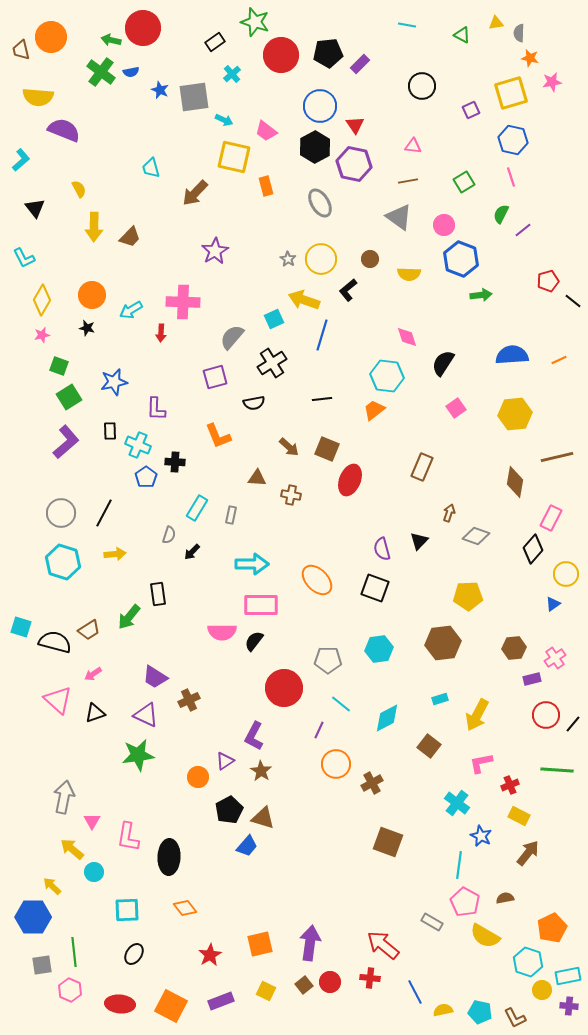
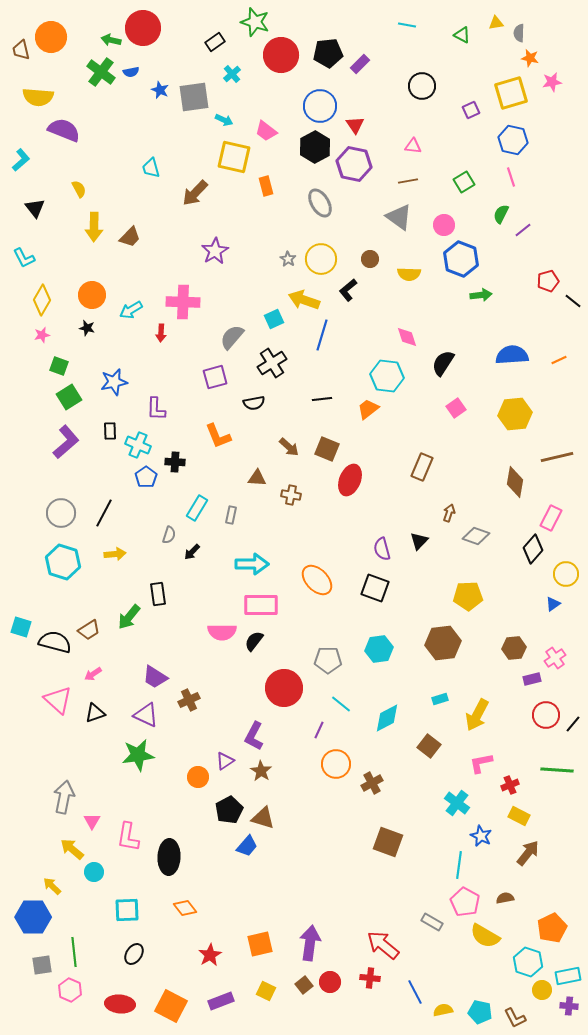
orange trapezoid at (374, 410): moved 6 px left, 1 px up
